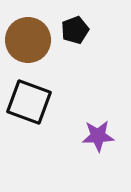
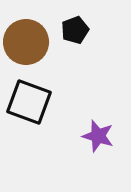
brown circle: moved 2 px left, 2 px down
purple star: rotated 20 degrees clockwise
